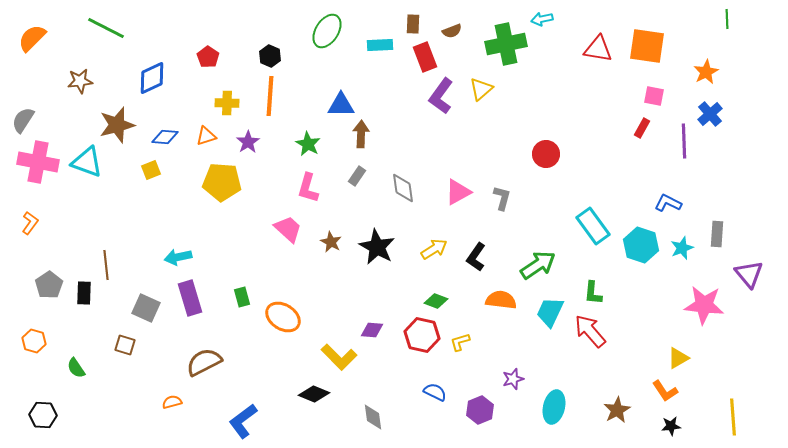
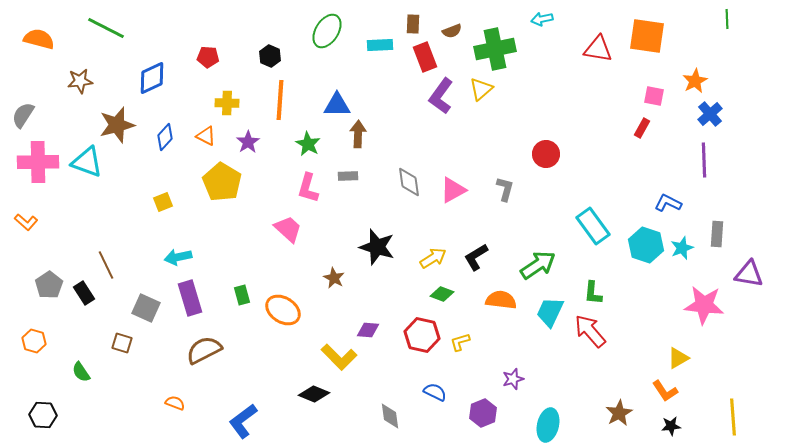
orange semicircle at (32, 38): moved 7 px right, 1 px down; rotated 60 degrees clockwise
green cross at (506, 44): moved 11 px left, 5 px down
orange square at (647, 46): moved 10 px up
red pentagon at (208, 57): rotated 30 degrees counterclockwise
orange star at (706, 72): moved 11 px left, 9 px down
orange line at (270, 96): moved 10 px right, 4 px down
blue triangle at (341, 105): moved 4 px left
gray semicircle at (23, 120): moved 5 px up
brown arrow at (361, 134): moved 3 px left
orange triangle at (206, 136): rotated 45 degrees clockwise
blue diamond at (165, 137): rotated 52 degrees counterclockwise
purple line at (684, 141): moved 20 px right, 19 px down
pink cross at (38, 162): rotated 12 degrees counterclockwise
yellow square at (151, 170): moved 12 px right, 32 px down
gray rectangle at (357, 176): moved 9 px left; rotated 54 degrees clockwise
yellow pentagon at (222, 182): rotated 27 degrees clockwise
gray diamond at (403, 188): moved 6 px right, 6 px up
pink triangle at (458, 192): moved 5 px left, 2 px up
gray L-shape at (502, 198): moved 3 px right, 9 px up
orange L-shape at (30, 223): moved 4 px left, 1 px up; rotated 95 degrees clockwise
brown star at (331, 242): moved 3 px right, 36 px down
cyan hexagon at (641, 245): moved 5 px right
black star at (377, 247): rotated 12 degrees counterclockwise
yellow arrow at (434, 249): moved 1 px left, 9 px down
black L-shape at (476, 257): rotated 24 degrees clockwise
brown line at (106, 265): rotated 20 degrees counterclockwise
purple triangle at (749, 274): rotated 40 degrees counterclockwise
black rectangle at (84, 293): rotated 35 degrees counterclockwise
green rectangle at (242, 297): moved 2 px up
green diamond at (436, 301): moved 6 px right, 7 px up
orange ellipse at (283, 317): moved 7 px up
purple diamond at (372, 330): moved 4 px left
brown square at (125, 345): moved 3 px left, 2 px up
brown semicircle at (204, 362): moved 12 px up
green semicircle at (76, 368): moved 5 px right, 4 px down
orange semicircle at (172, 402): moved 3 px right, 1 px down; rotated 36 degrees clockwise
cyan ellipse at (554, 407): moved 6 px left, 18 px down
purple hexagon at (480, 410): moved 3 px right, 3 px down
brown star at (617, 410): moved 2 px right, 3 px down
gray diamond at (373, 417): moved 17 px right, 1 px up
